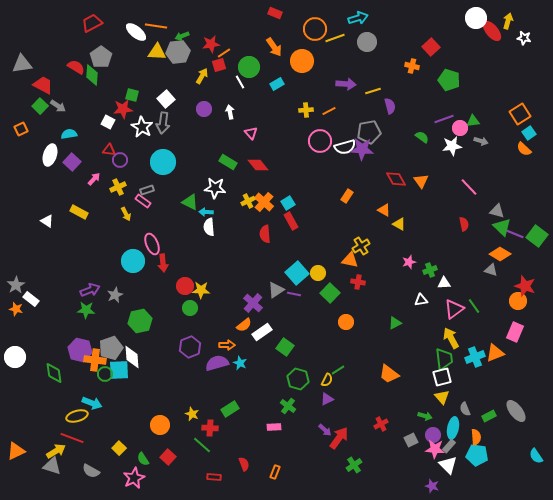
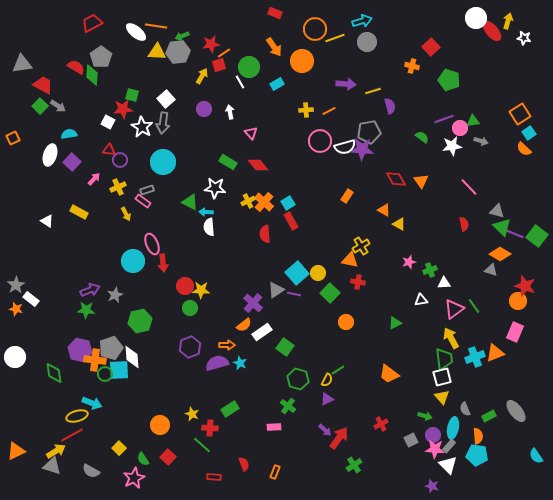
cyan arrow at (358, 18): moved 4 px right, 3 px down
orange square at (21, 129): moved 8 px left, 9 px down
orange semicircle at (476, 437): moved 2 px right, 1 px up
red line at (72, 438): moved 3 px up; rotated 50 degrees counterclockwise
